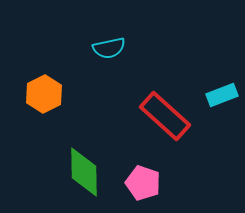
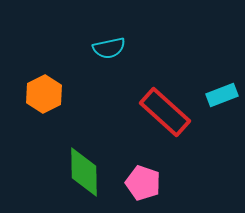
red rectangle: moved 4 px up
